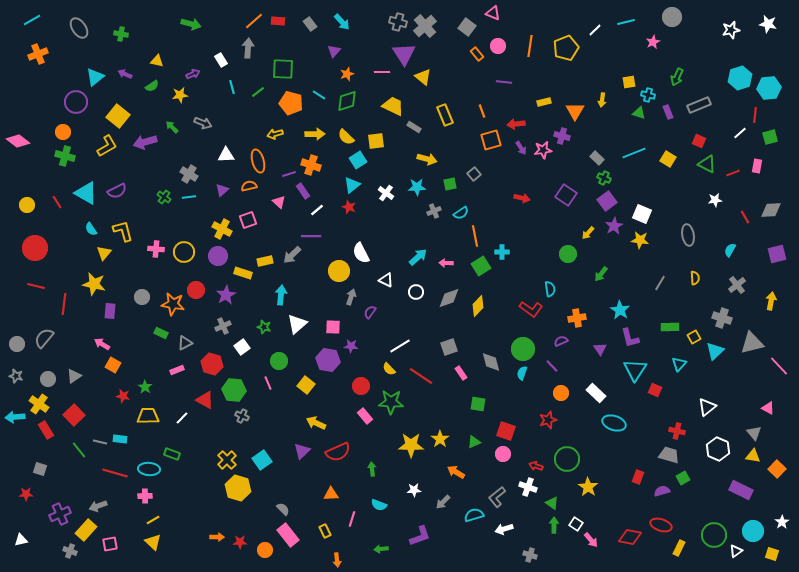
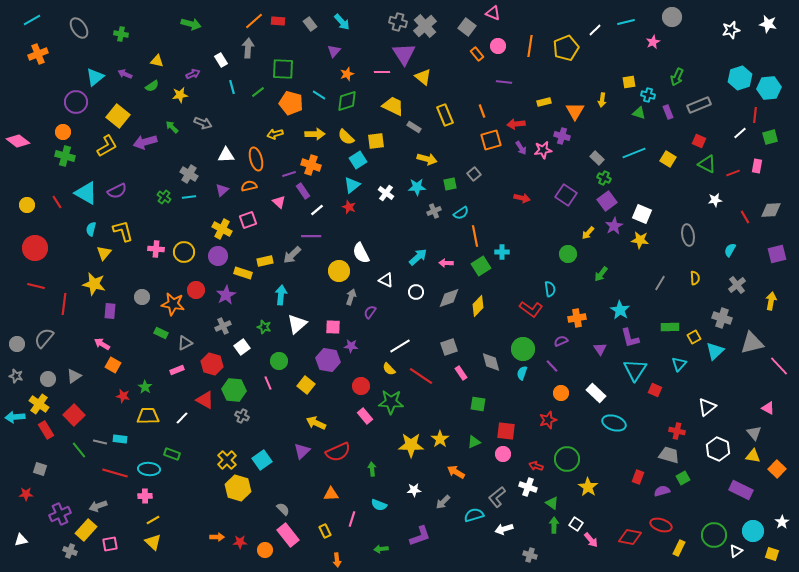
orange ellipse at (258, 161): moved 2 px left, 2 px up
cyan semicircle at (91, 229): rotated 48 degrees clockwise
red square at (506, 431): rotated 12 degrees counterclockwise
